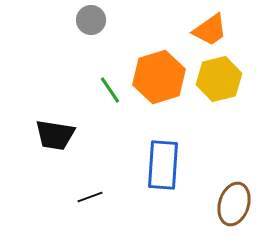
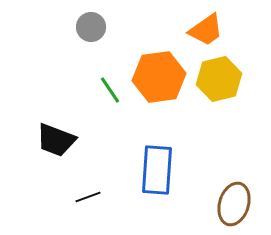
gray circle: moved 7 px down
orange trapezoid: moved 4 px left
orange hexagon: rotated 9 degrees clockwise
black trapezoid: moved 1 px right, 5 px down; rotated 12 degrees clockwise
blue rectangle: moved 6 px left, 5 px down
black line: moved 2 px left
